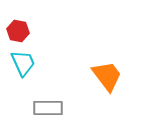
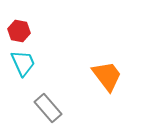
red hexagon: moved 1 px right
gray rectangle: rotated 48 degrees clockwise
